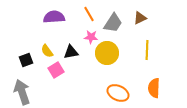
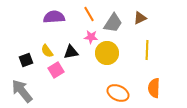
gray arrow: moved 1 px up; rotated 20 degrees counterclockwise
